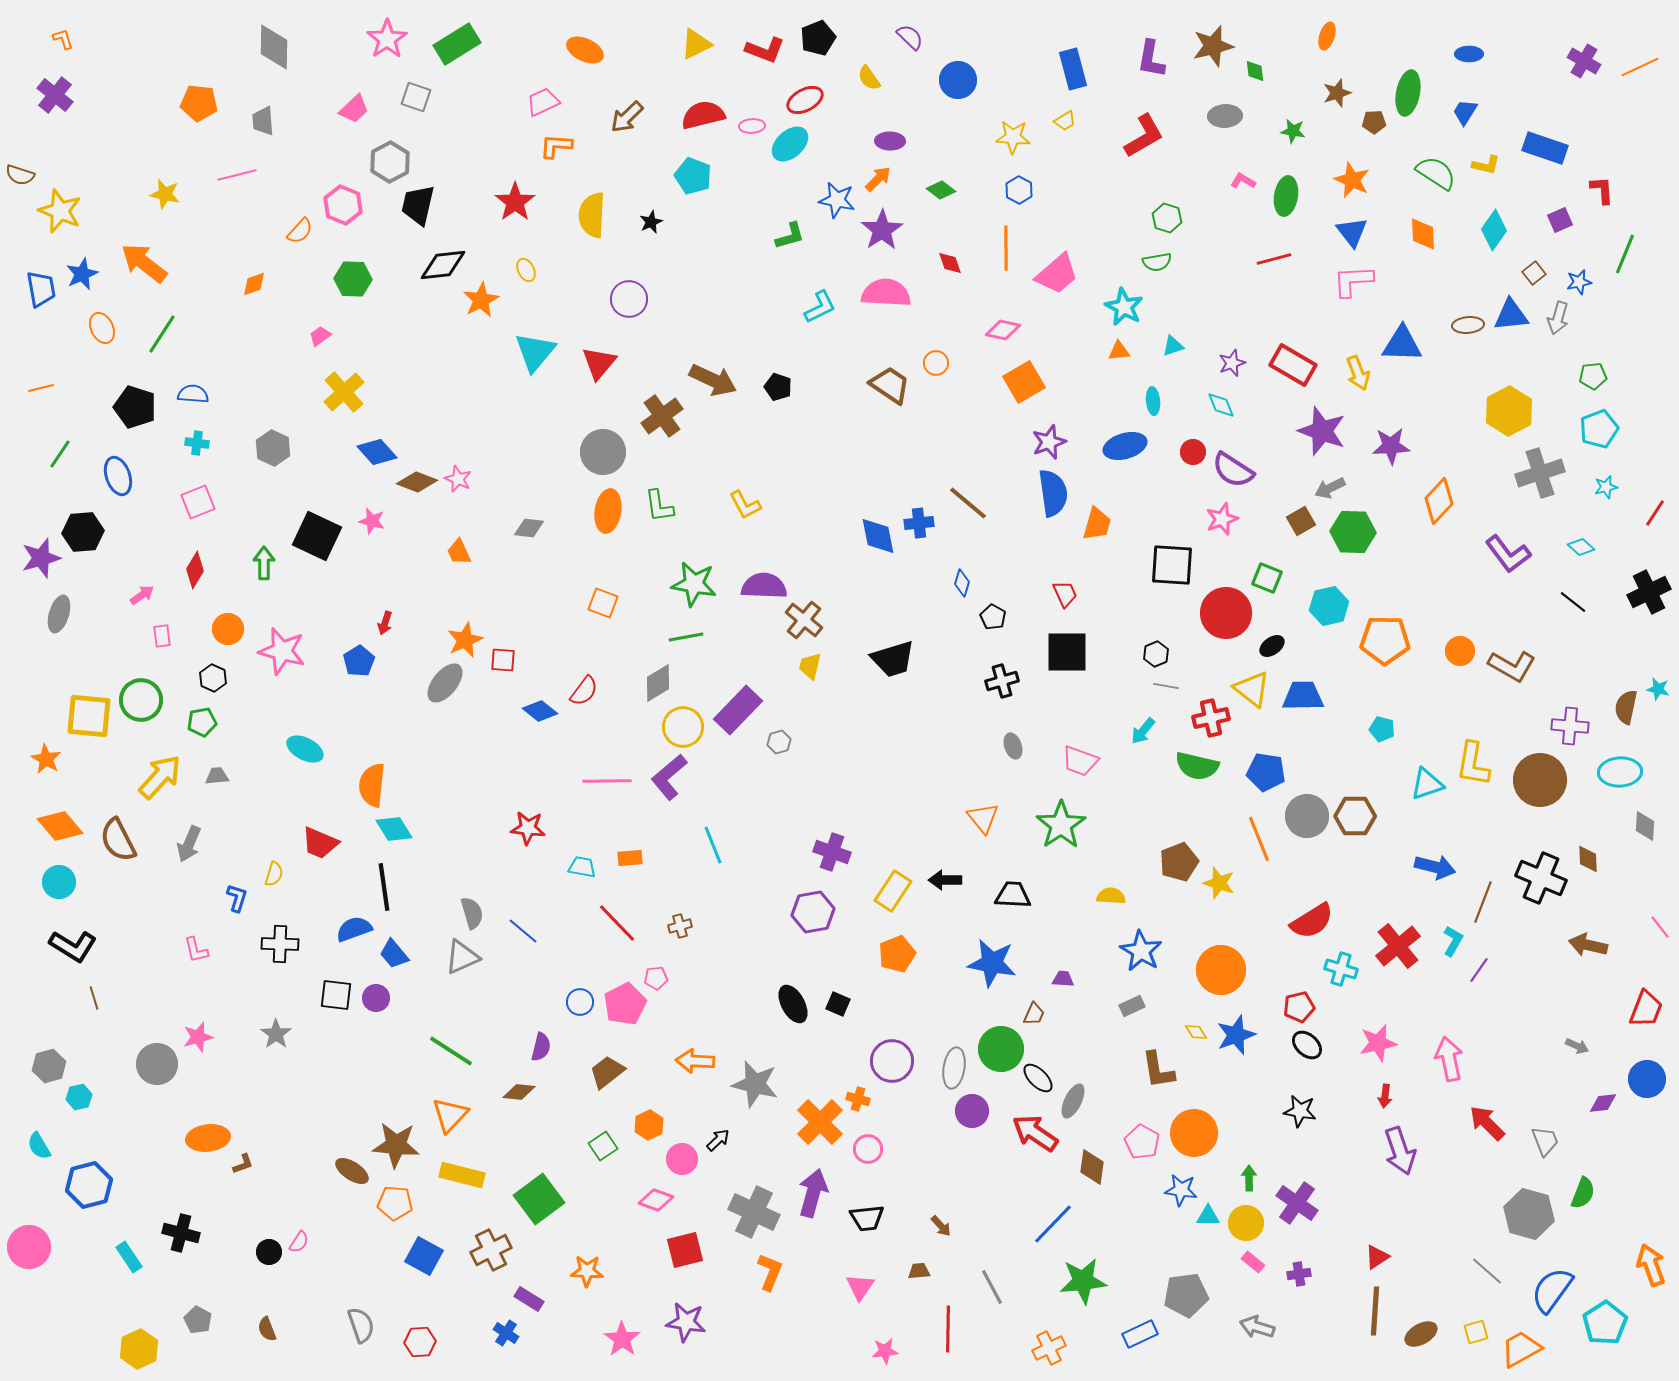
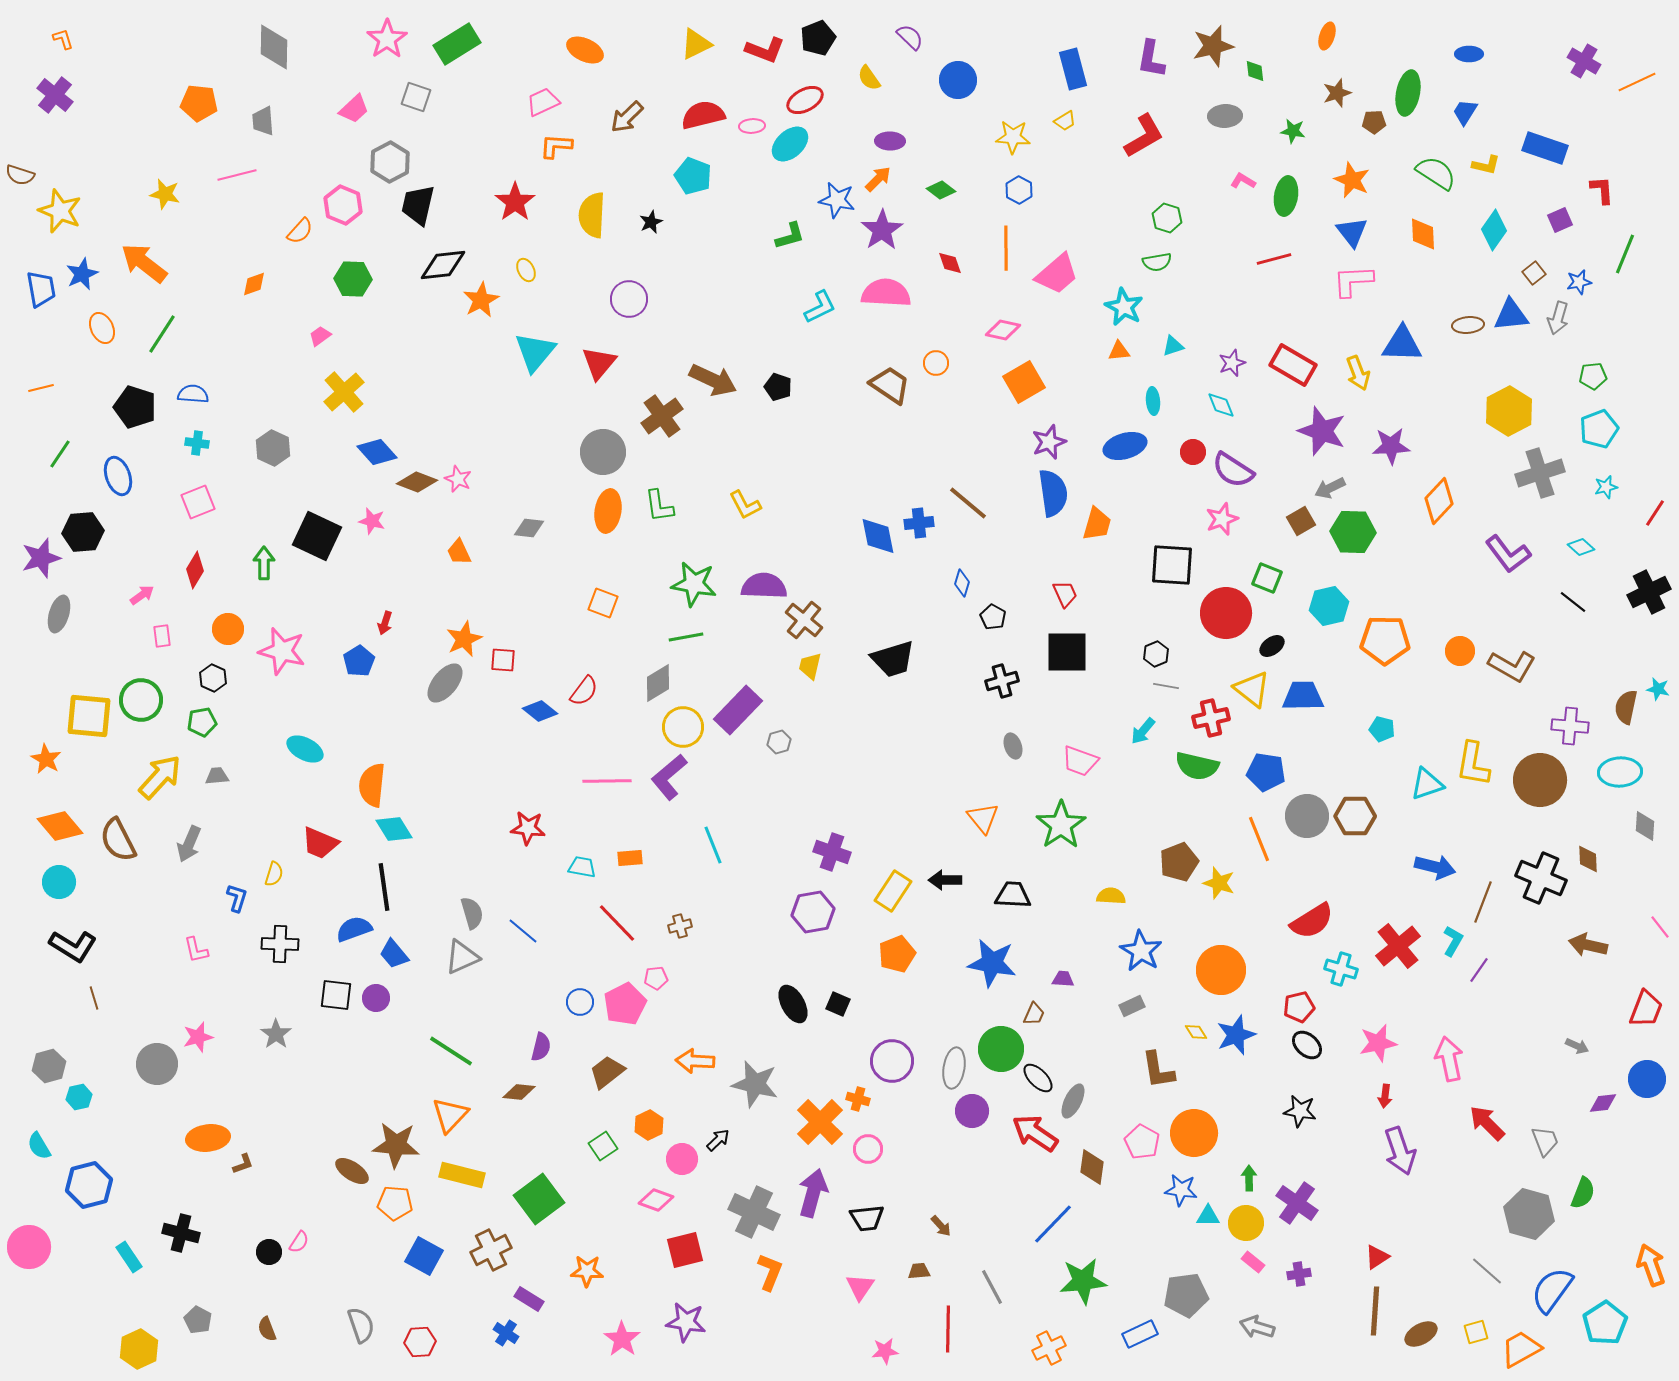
orange line at (1640, 67): moved 3 px left, 15 px down
orange star at (465, 640): moved 1 px left, 1 px up
